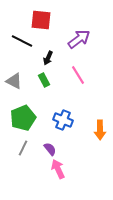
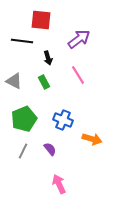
black line: rotated 20 degrees counterclockwise
black arrow: rotated 40 degrees counterclockwise
green rectangle: moved 2 px down
green pentagon: moved 1 px right, 1 px down
orange arrow: moved 8 px left, 9 px down; rotated 72 degrees counterclockwise
gray line: moved 3 px down
pink arrow: moved 1 px right, 15 px down
